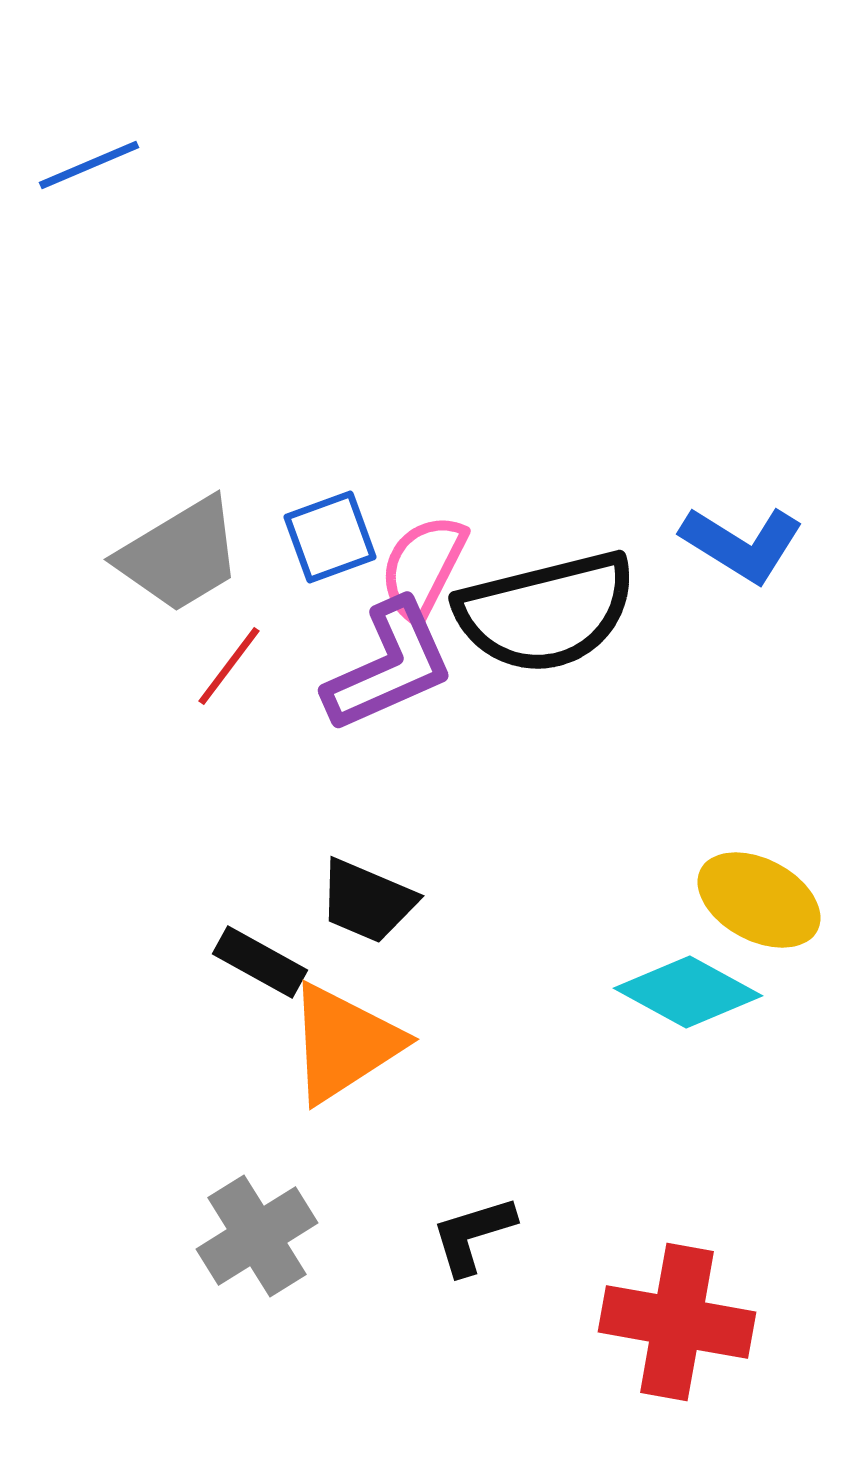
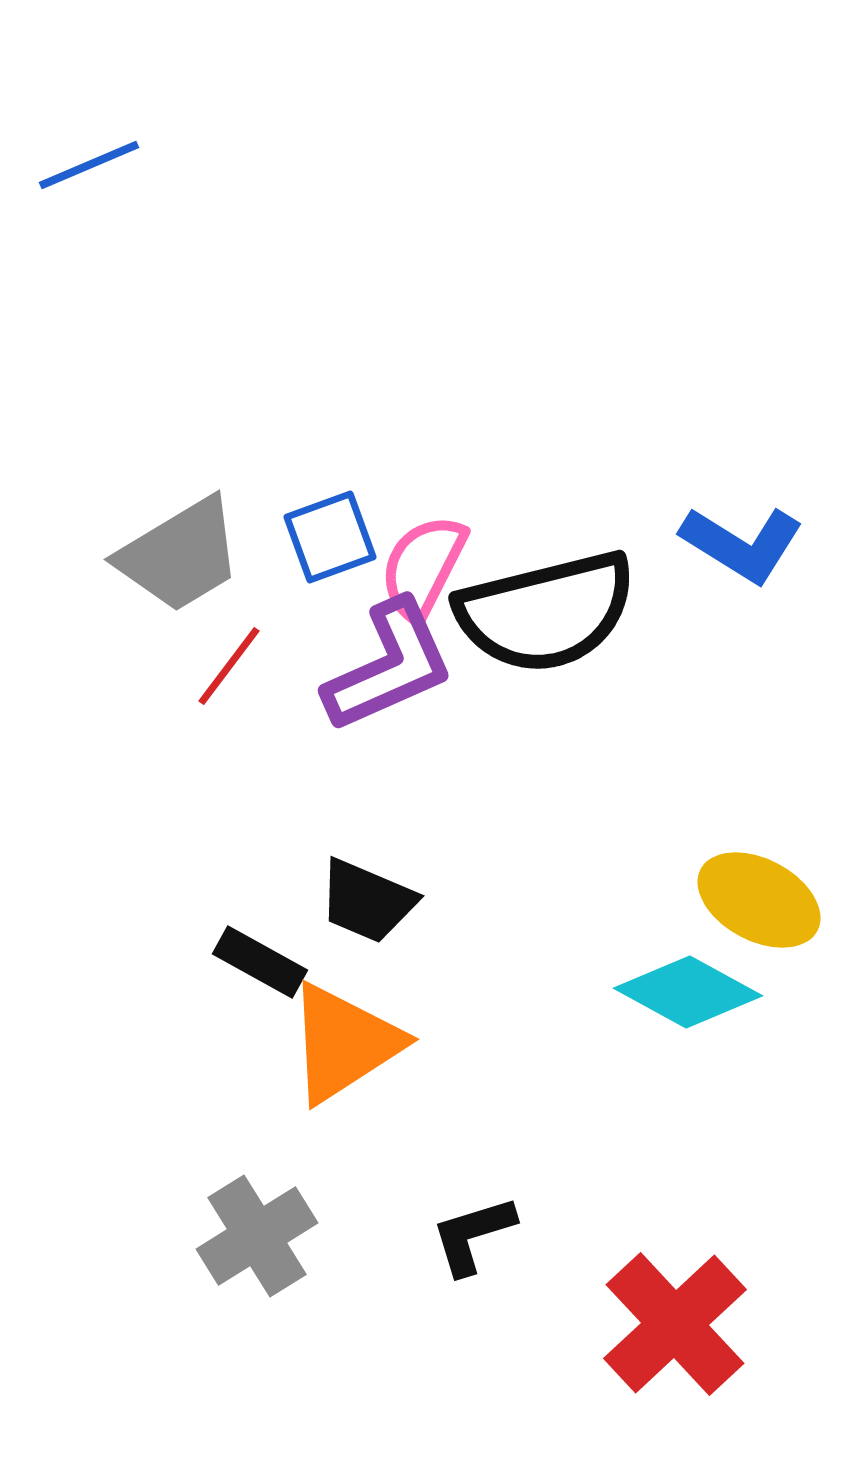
red cross: moved 2 px left, 2 px down; rotated 37 degrees clockwise
